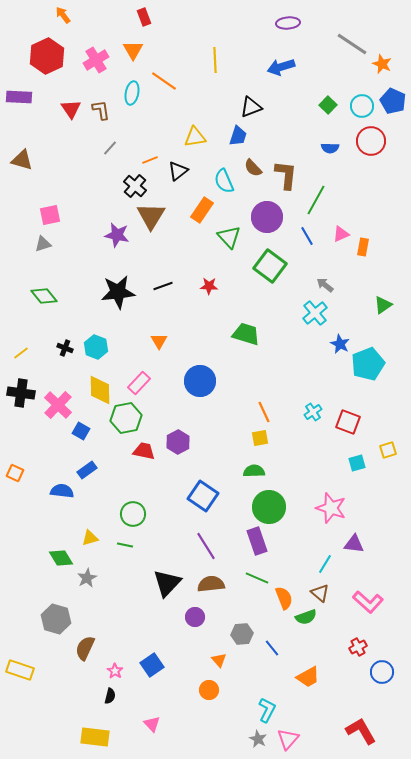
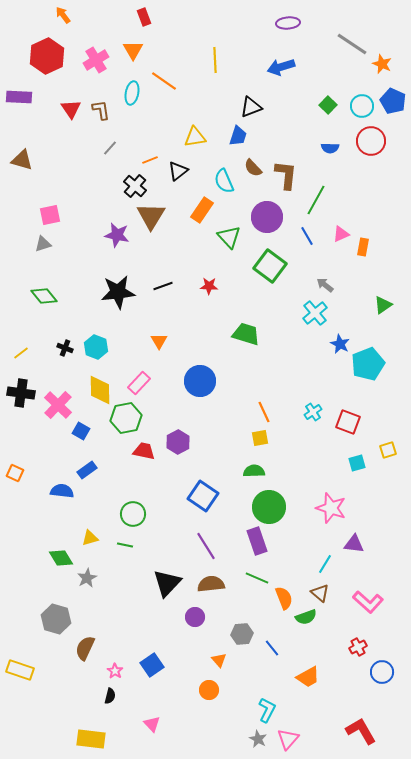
yellow rectangle at (95, 737): moved 4 px left, 2 px down
